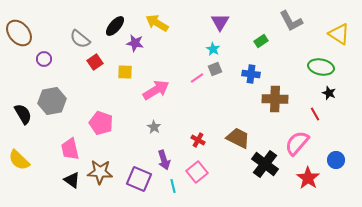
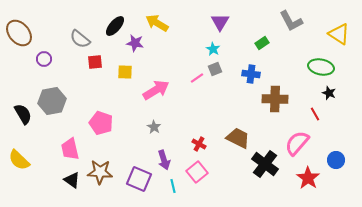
green rectangle: moved 1 px right, 2 px down
red square: rotated 28 degrees clockwise
red cross: moved 1 px right, 4 px down
